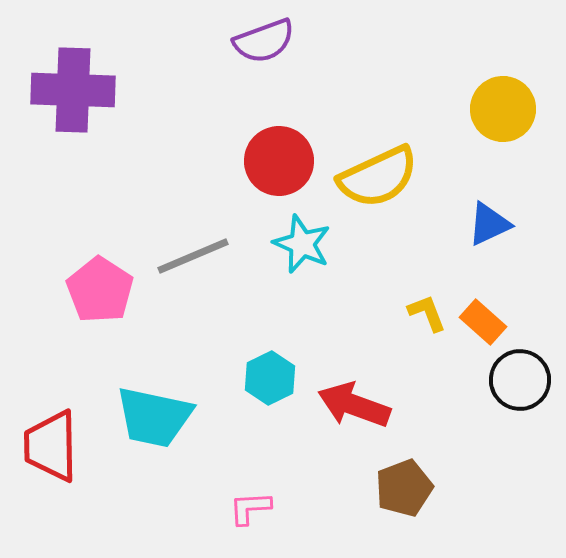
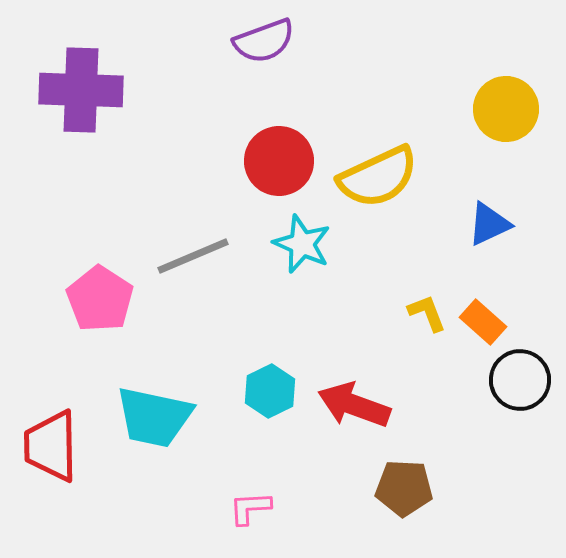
purple cross: moved 8 px right
yellow circle: moved 3 px right
pink pentagon: moved 9 px down
cyan hexagon: moved 13 px down
brown pentagon: rotated 24 degrees clockwise
